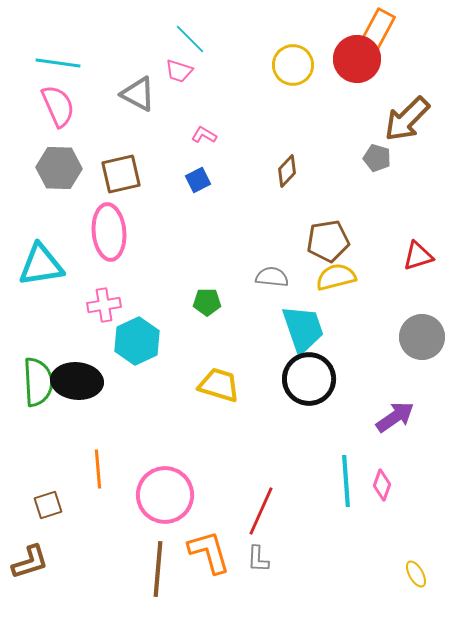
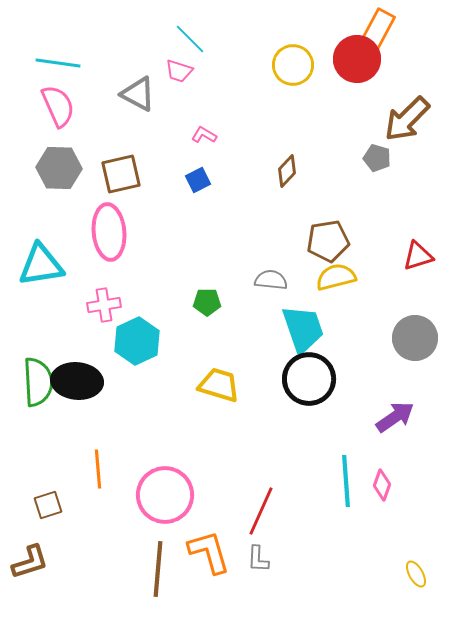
gray semicircle at (272, 277): moved 1 px left, 3 px down
gray circle at (422, 337): moved 7 px left, 1 px down
